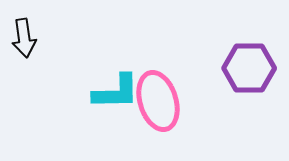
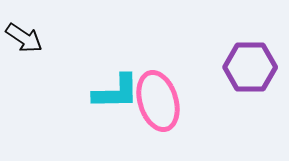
black arrow: rotated 48 degrees counterclockwise
purple hexagon: moved 1 px right, 1 px up
